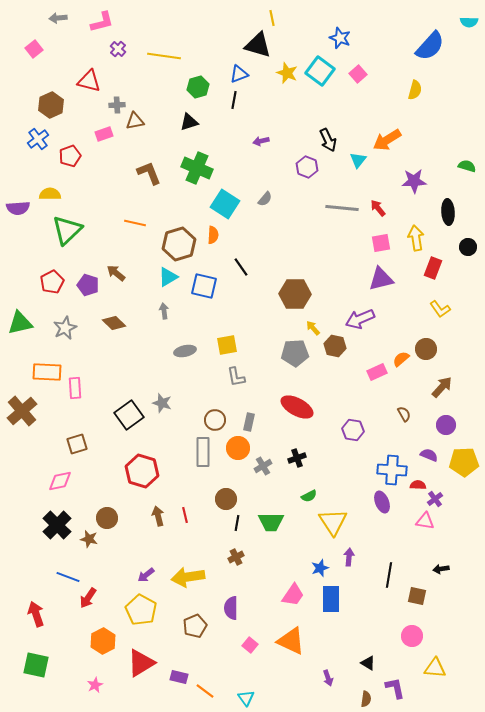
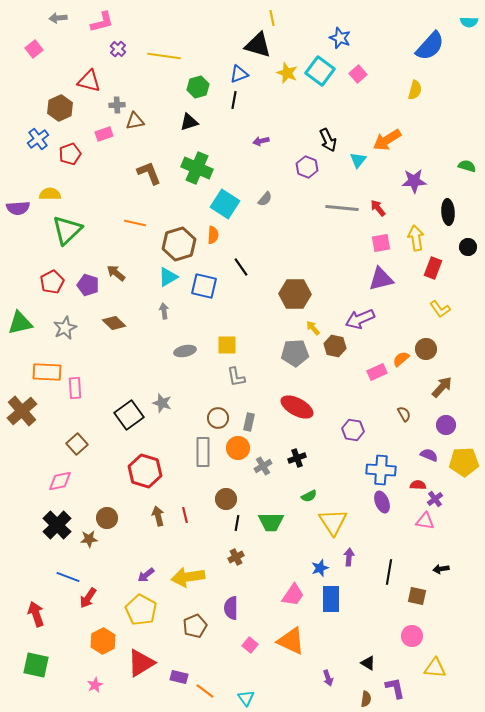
brown hexagon at (51, 105): moved 9 px right, 3 px down
red pentagon at (70, 156): moved 2 px up
yellow square at (227, 345): rotated 10 degrees clockwise
brown circle at (215, 420): moved 3 px right, 2 px up
brown square at (77, 444): rotated 25 degrees counterclockwise
blue cross at (392, 470): moved 11 px left
red hexagon at (142, 471): moved 3 px right
brown star at (89, 539): rotated 18 degrees counterclockwise
black line at (389, 575): moved 3 px up
